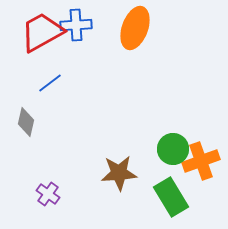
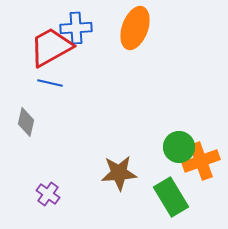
blue cross: moved 3 px down
red trapezoid: moved 9 px right, 15 px down
blue line: rotated 50 degrees clockwise
green circle: moved 6 px right, 2 px up
